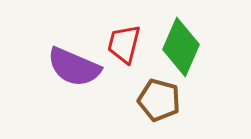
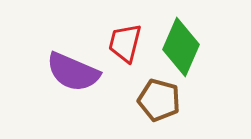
red trapezoid: moved 1 px right, 1 px up
purple semicircle: moved 1 px left, 5 px down
